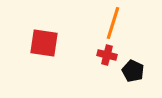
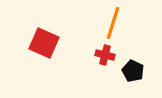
red square: rotated 16 degrees clockwise
red cross: moved 2 px left
